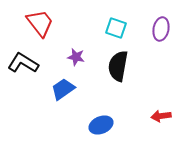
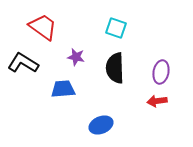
red trapezoid: moved 3 px right, 4 px down; rotated 16 degrees counterclockwise
purple ellipse: moved 43 px down
black semicircle: moved 3 px left, 2 px down; rotated 12 degrees counterclockwise
blue trapezoid: rotated 30 degrees clockwise
red arrow: moved 4 px left, 15 px up
